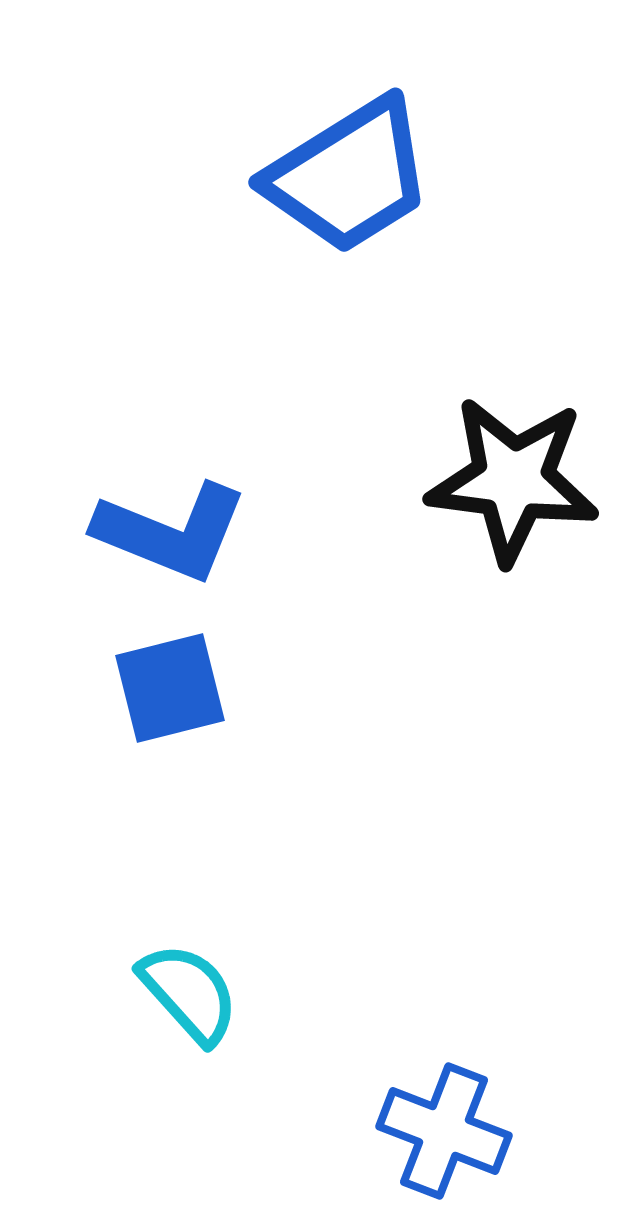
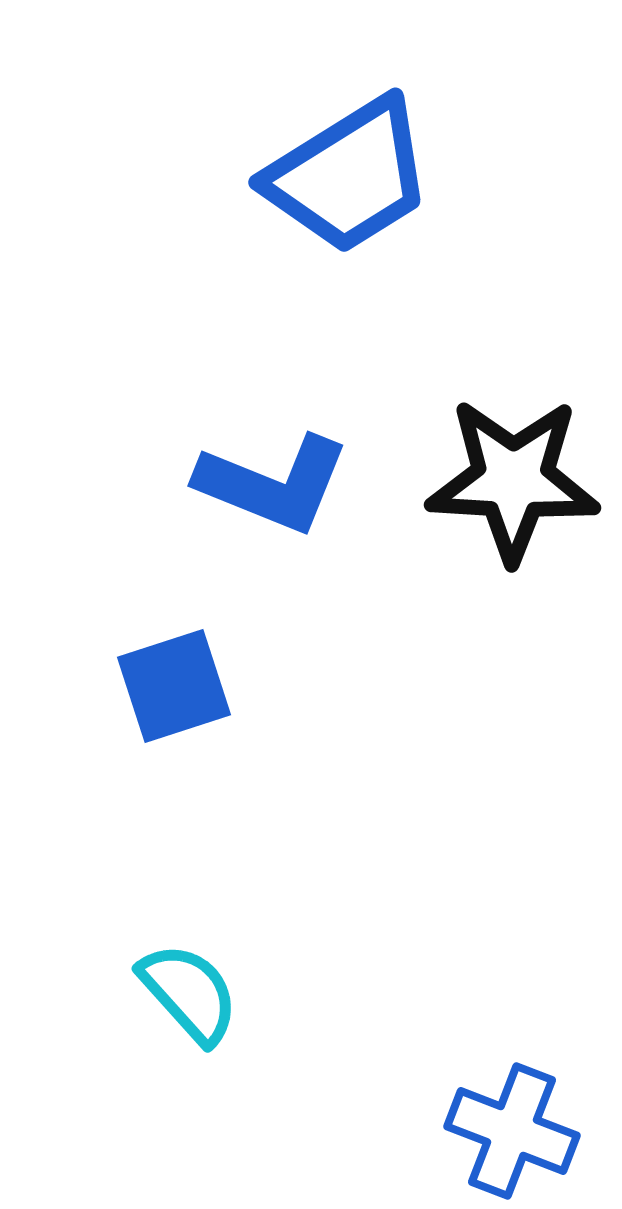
black star: rotated 4 degrees counterclockwise
blue L-shape: moved 102 px right, 48 px up
blue square: moved 4 px right, 2 px up; rotated 4 degrees counterclockwise
blue cross: moved 68 px right
